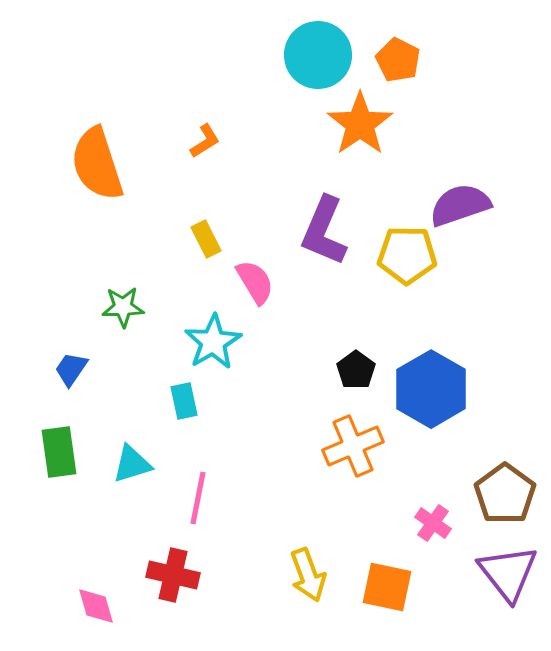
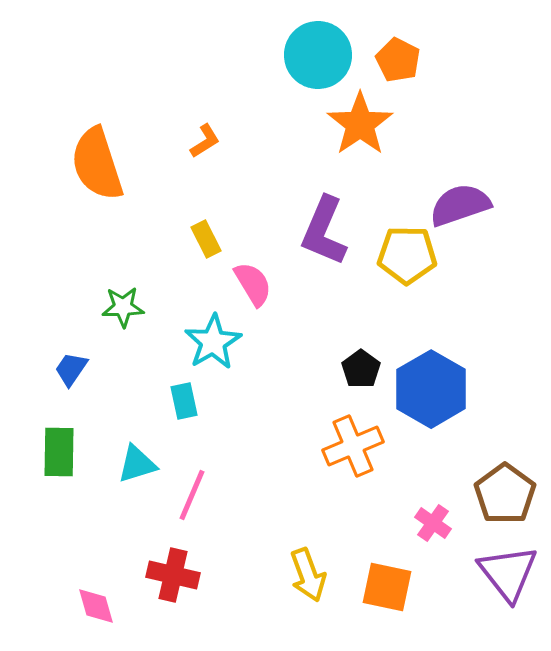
pink semicircle: moved 2 px left, 2 px down
black pentagon: moved 5 px right, 1 px up
green rectangle: rotated 9 degrees clockwise
cyan triangle: moved 5 px right
pink line: moved 6 px left, 3 px up; rotated 12 degrees clockwise
